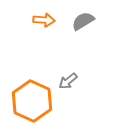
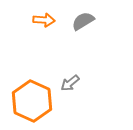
gray arrow: moved 2 px right, 2 px down
